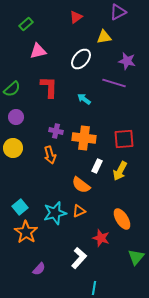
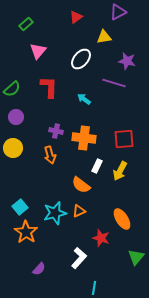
pink triangle: rotated 36 degrees counterclockwise
